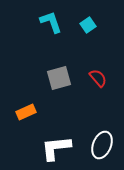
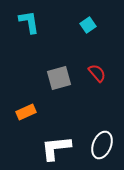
cyan L-shape: moved 22 px left; rotated 10 degrees clockwise
red semicircle: moved 1 px left, 5 px up
